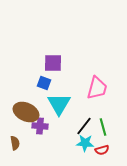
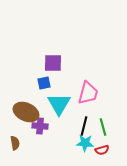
blue square: rotated 32 degrees counterclockwise
pink trapezoid: moved 9 px left, 5 px down
black line: rotated 24 degrees counterclockwise
